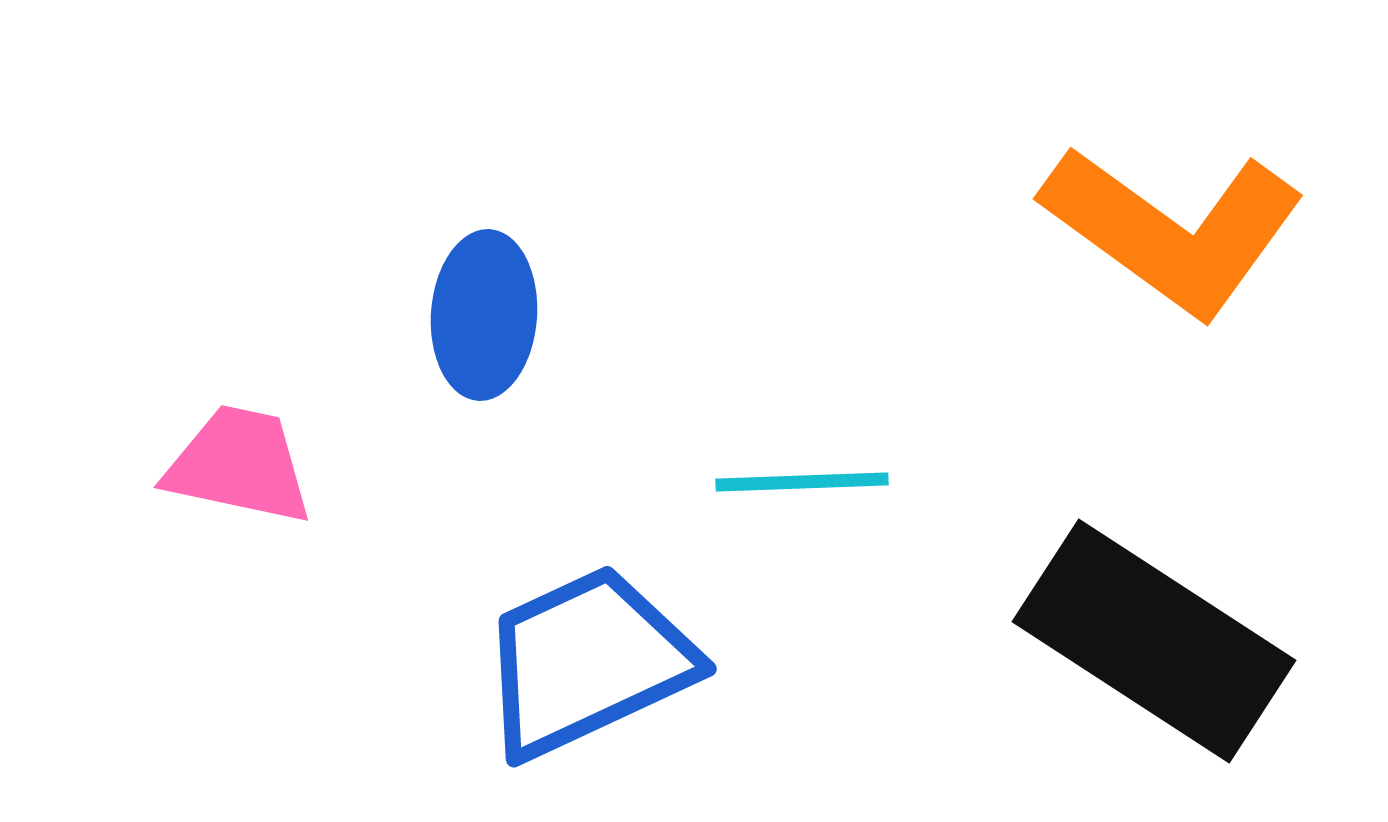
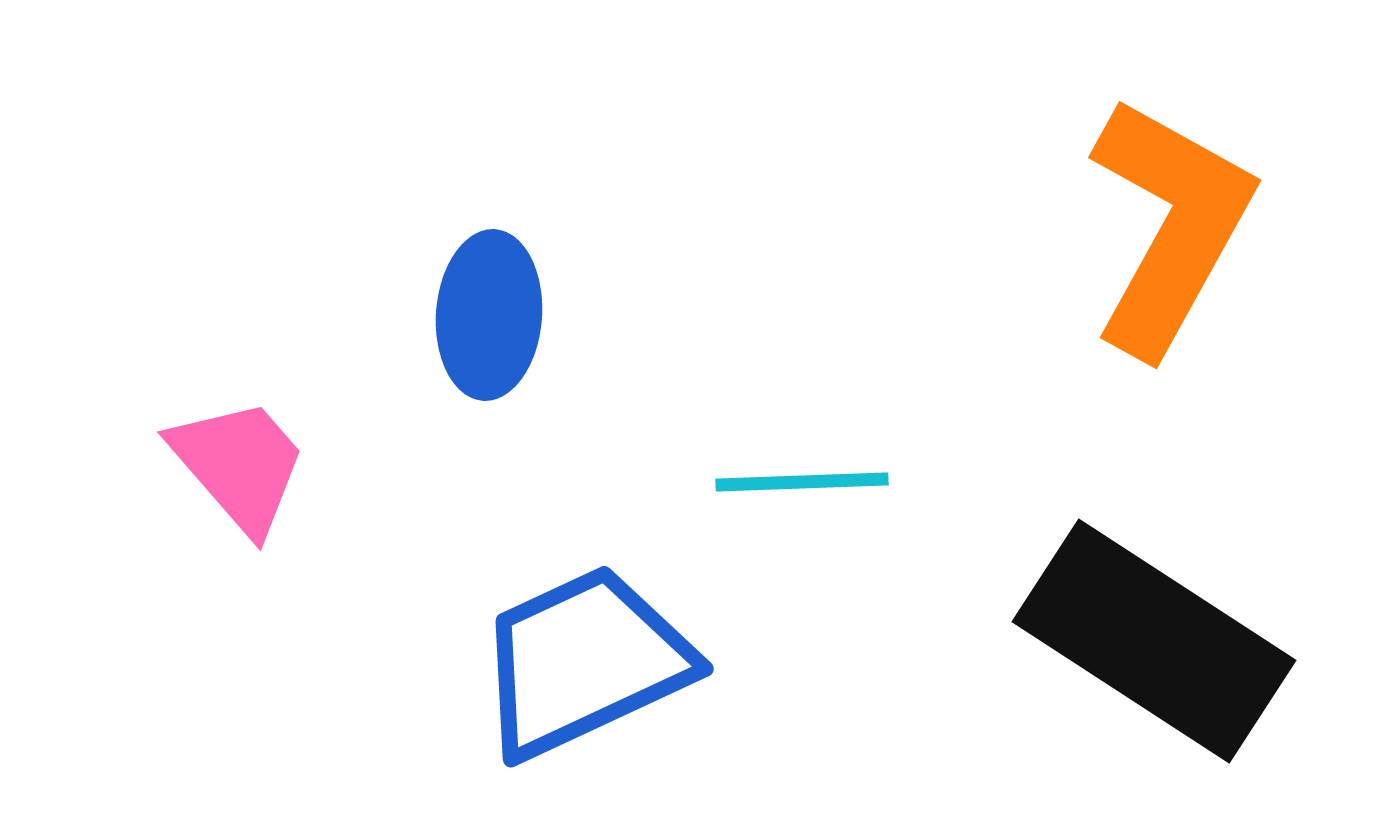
orange L-shape: moved 3 px left, 4 px up; rotated 97 degrees counterclockwise
blue ellipse: moved 5 px right
pink trapezoid: rotated 37 degrees clockwise
blue trapezoid: moved 3 px left
